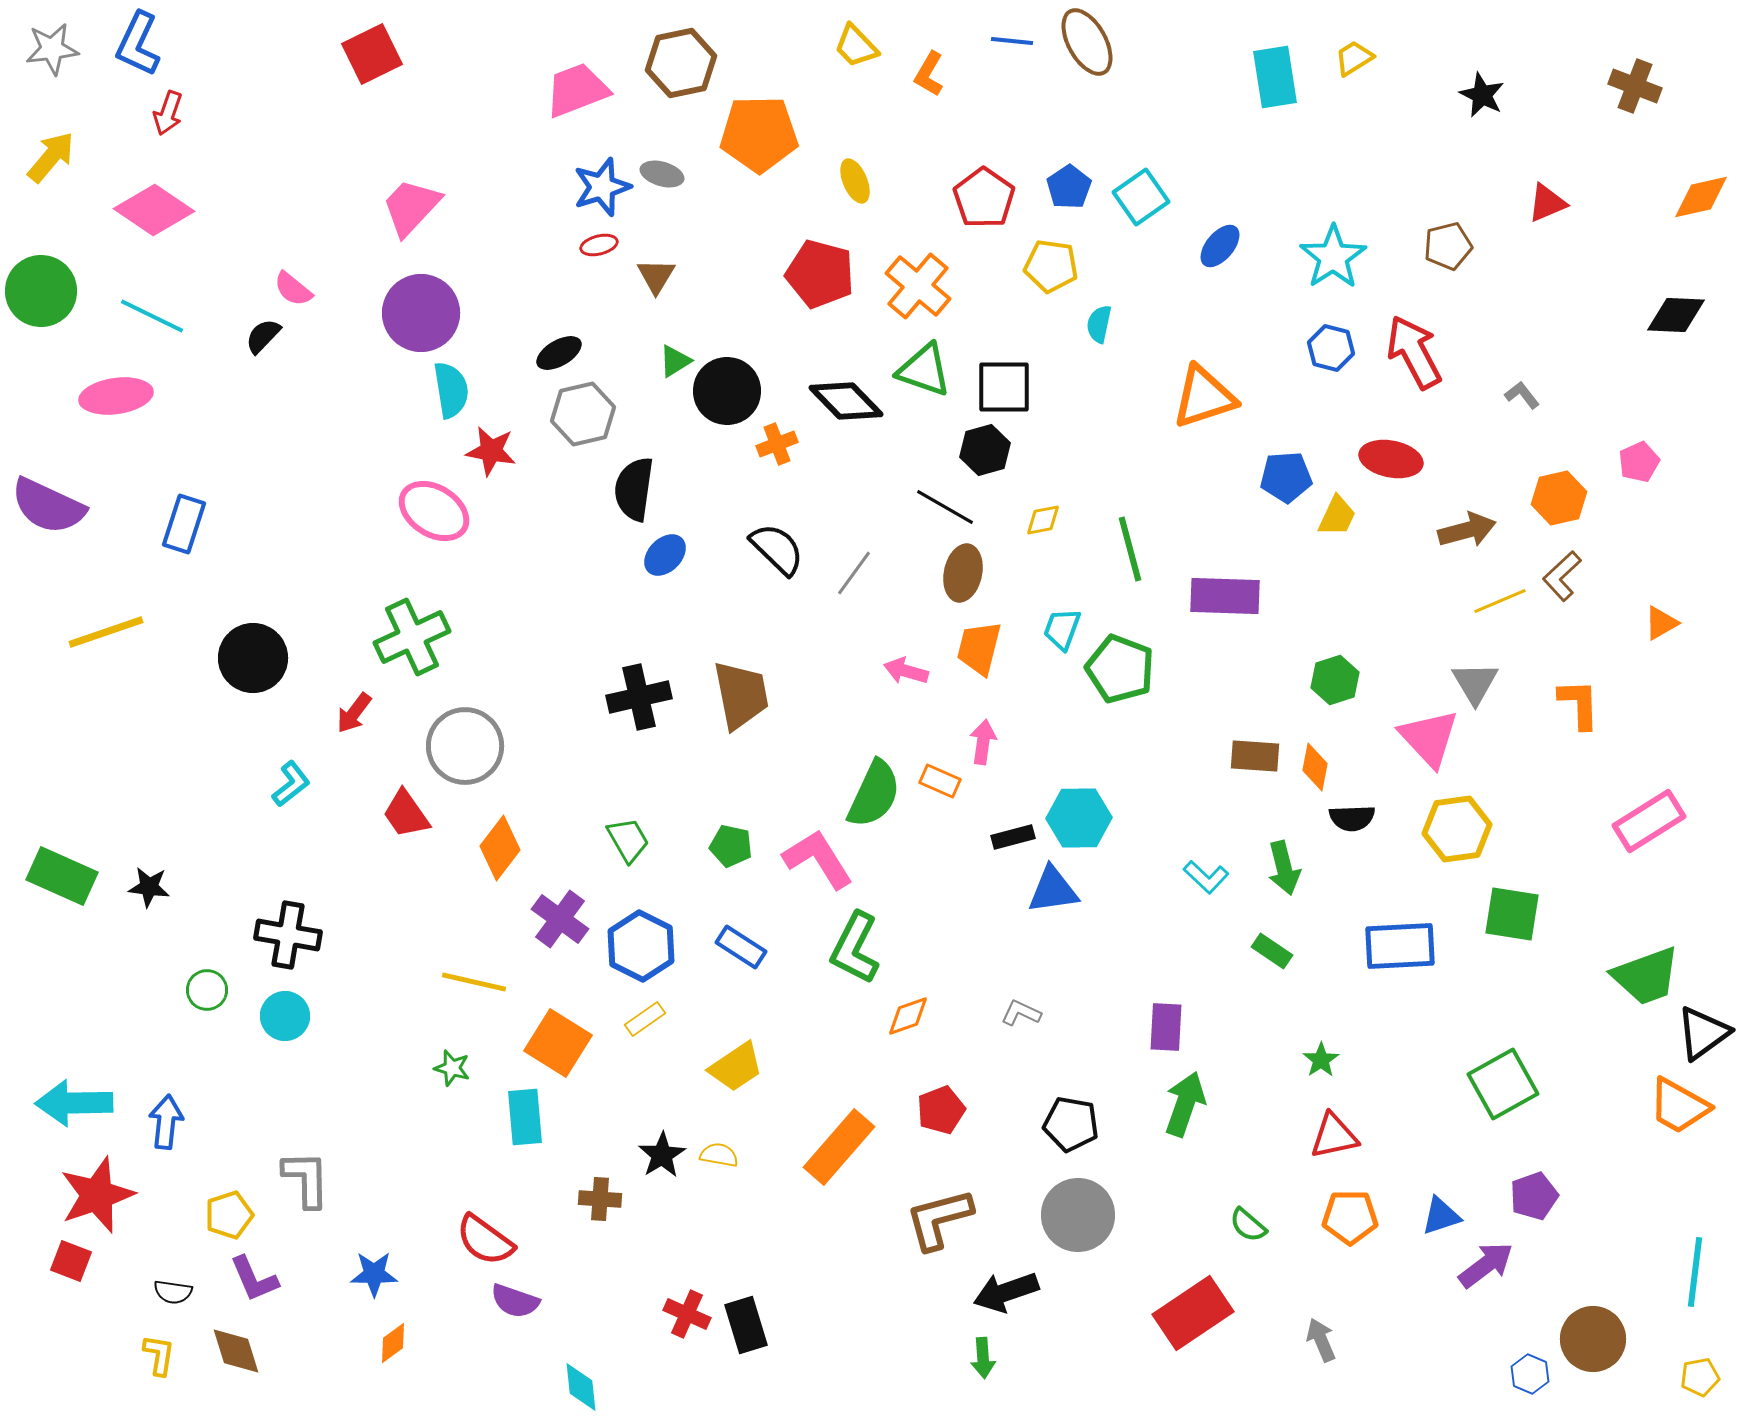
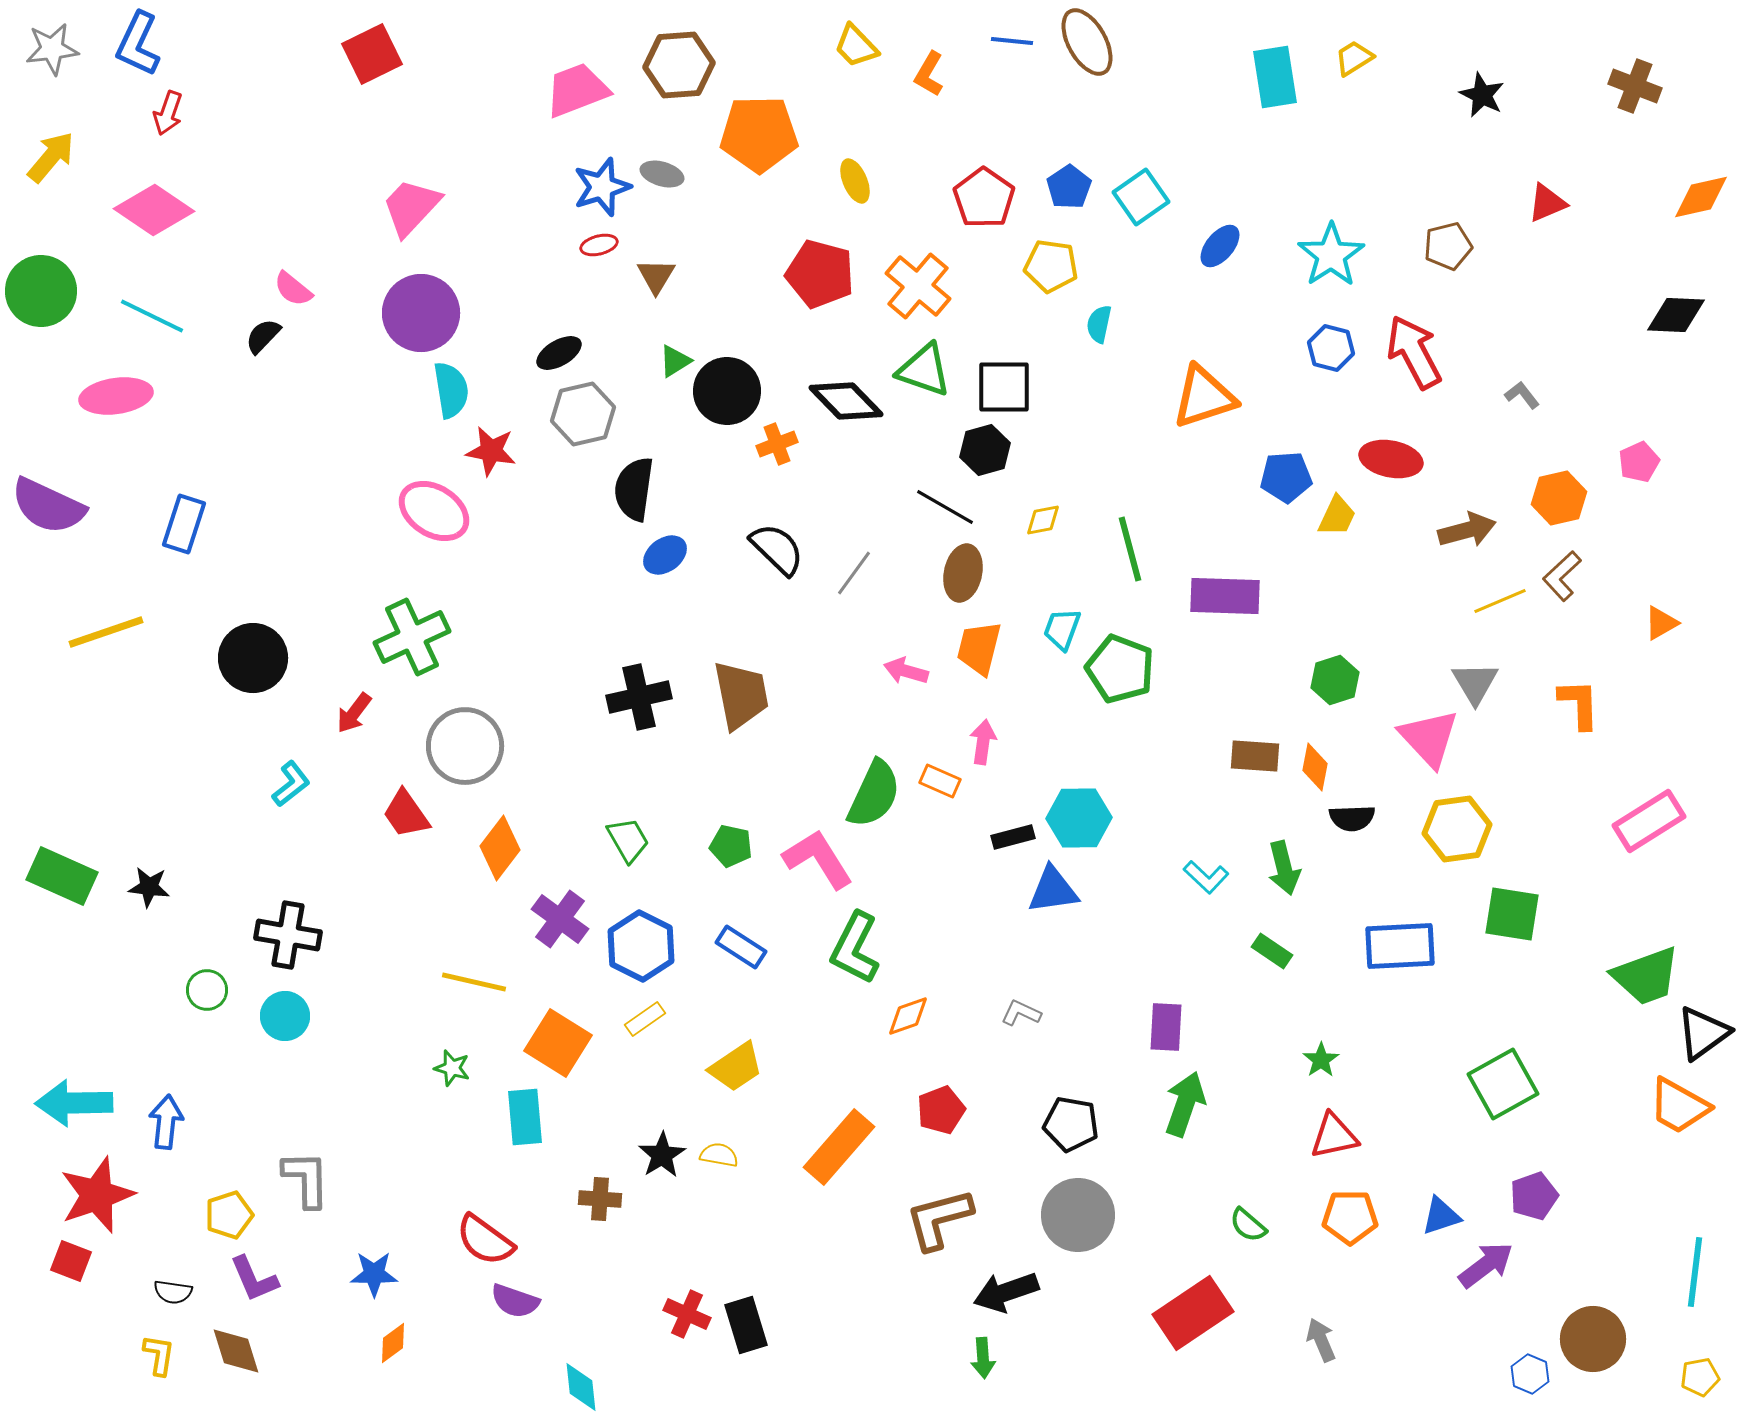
brown hexagon at (681, 63): moved 2 px left, 2 px down; rotated 8 degrees clockwise
cyan star at (1333, 257): moved 2 px left, 2 px up
blue ellipse at (665, 555): rotated 9 degrees clockwise
